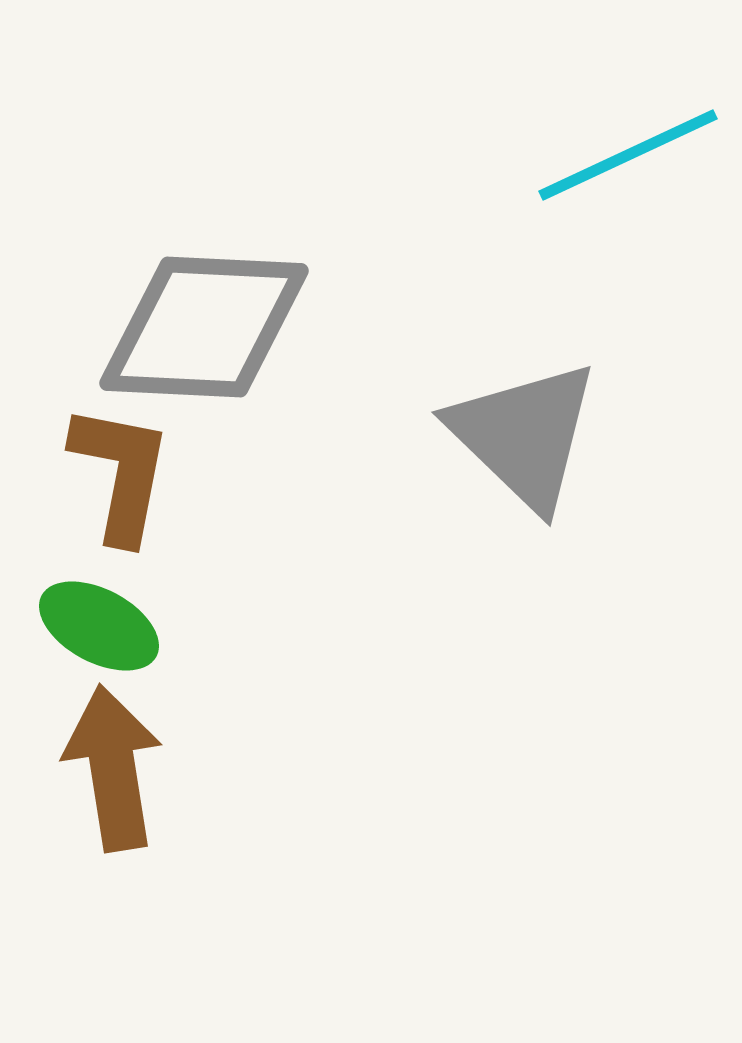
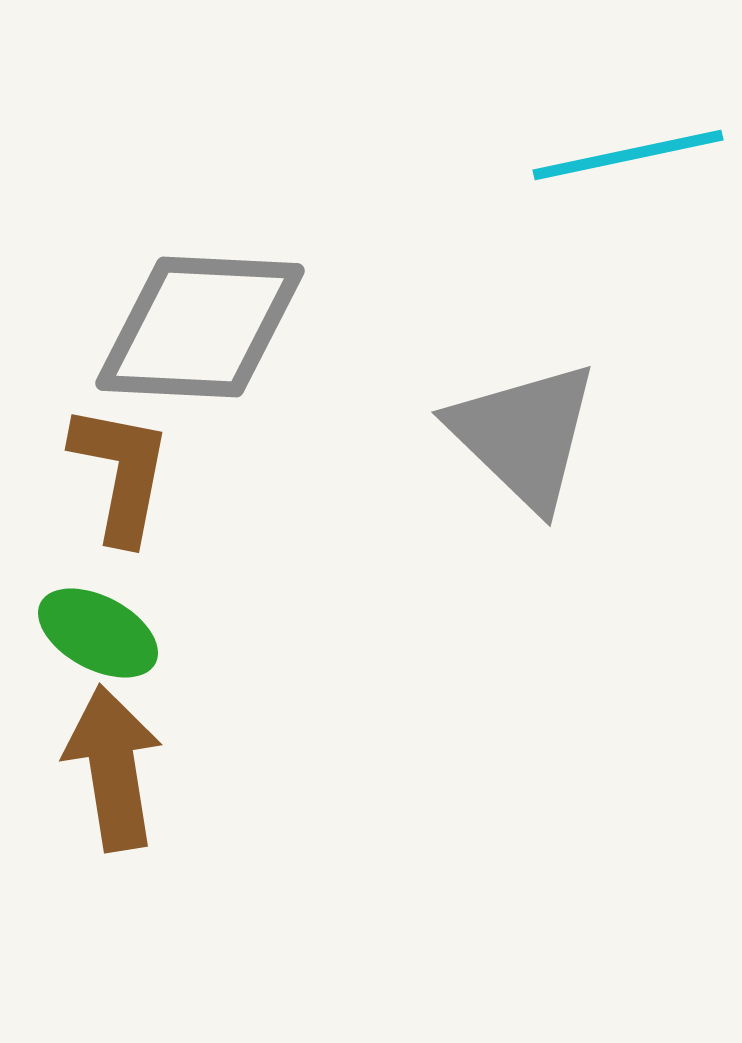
cyan line: rotated 13 degrees clockwise
gray diamond: moved 4 px left
green ellipse: moved 1 px left, 7 px down
